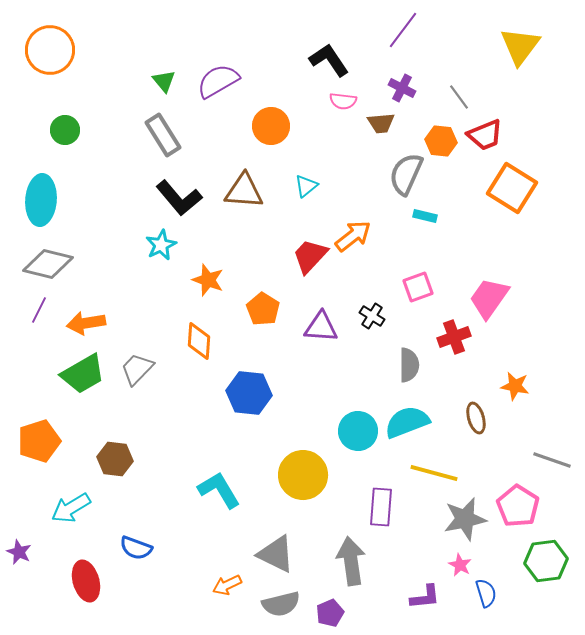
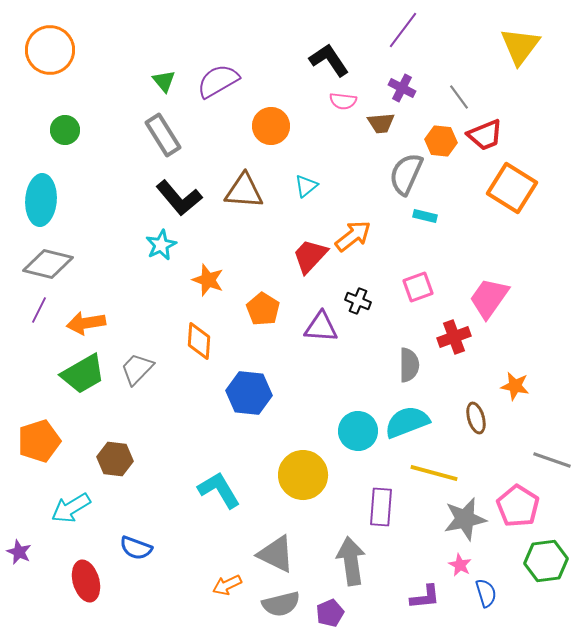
black cross at (372, 316): moved 14 px left, 15 px up; rotated 10 degrees counterclockwise
